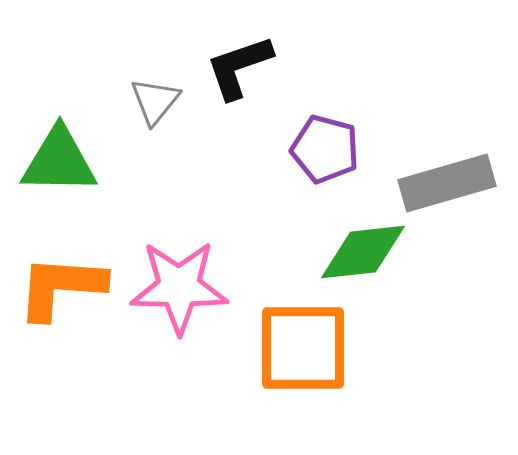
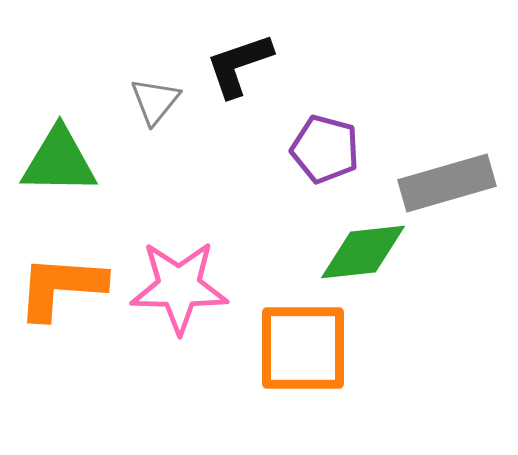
black L-shape: moved 2 px up
